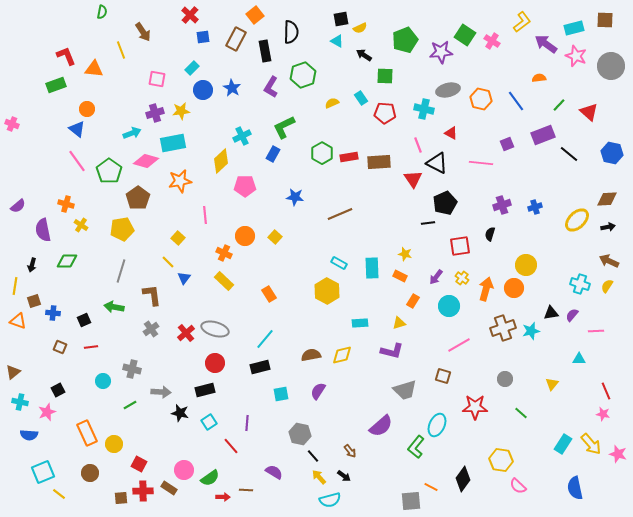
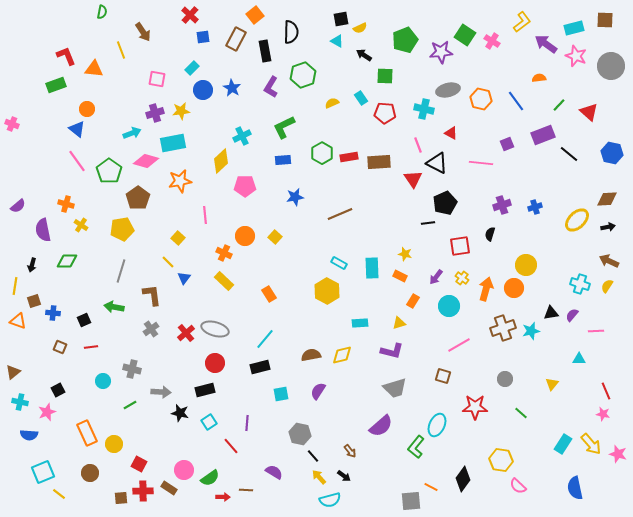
blue rectangle at (273, 154): moved 10 px right, 6 px down; rotated 56 degrees clockwise
blue star at (295, 197): rotated 18 degrees counterclockwise
gray trapezoid at (405, 390): moved 10 px left, 2 px up
